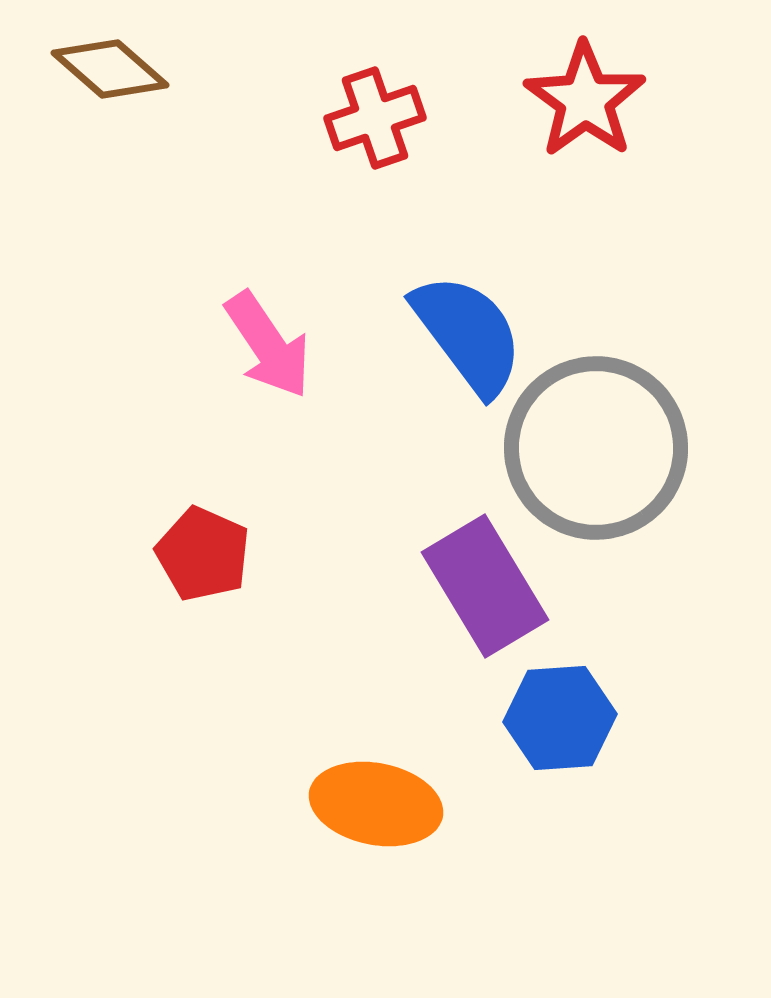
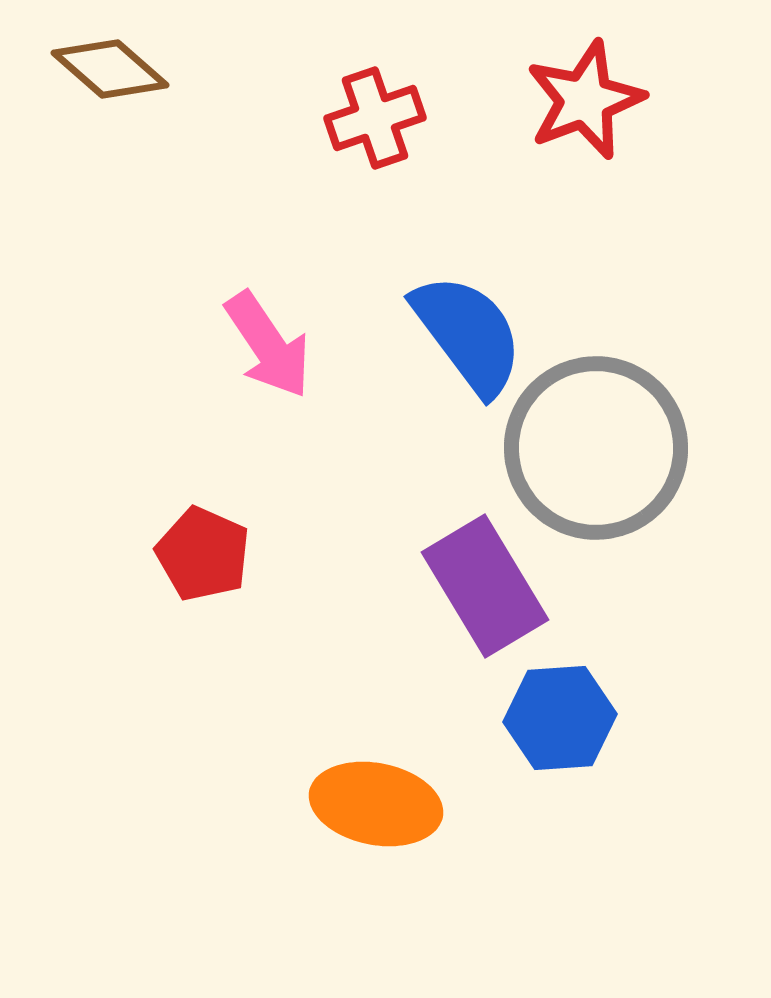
red star: rotated 15 degrees clockwise
